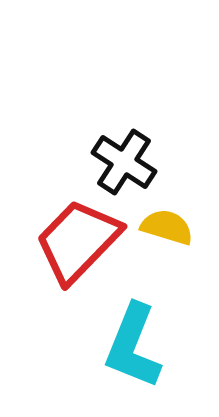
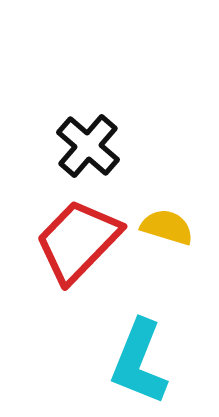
black cross: moved 36 px left, 16 px up; rotated 8 degrees clockwise
cyan L-shape: moved 6 px right, 16 px down
